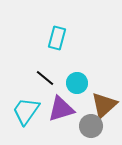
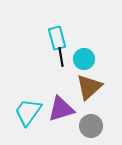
cyan rectangle: rotated 30 degrees counterclockwise
black line: moved 16 px right, 21 px up; rotated 42 degrees clockwise
cyan circle: moved 7 px right, 24 px up
brown triangle: moved 15 px left, 18 px up
cyan trapezoid: moved 2 px right, 1 px down
